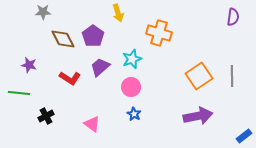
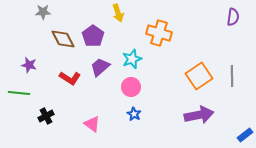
purple arrow: moved 1 px right, 1 px up
blue rectangle: moved 1 px right, 1 px up
